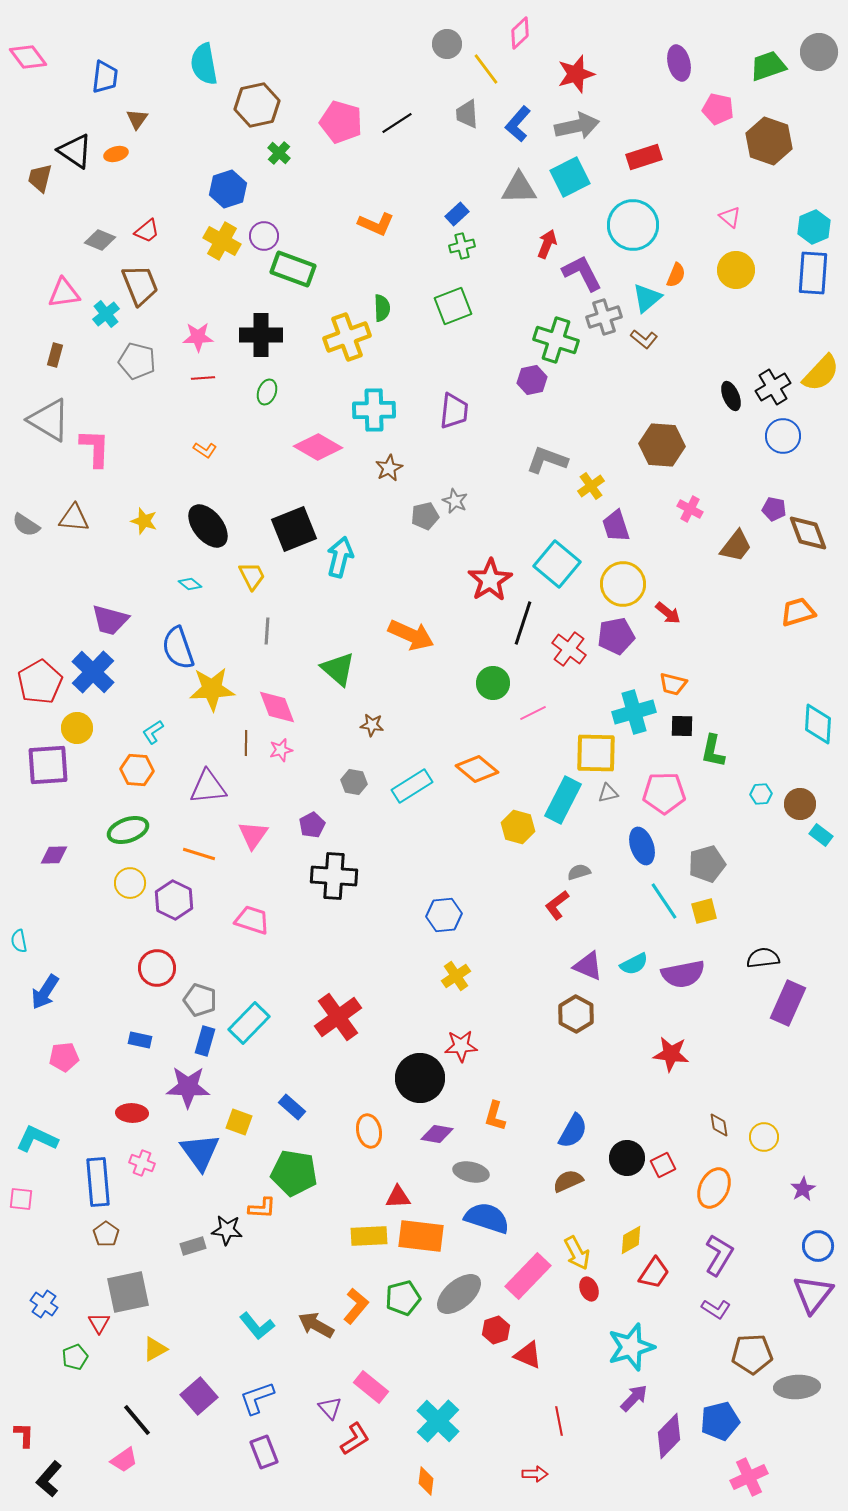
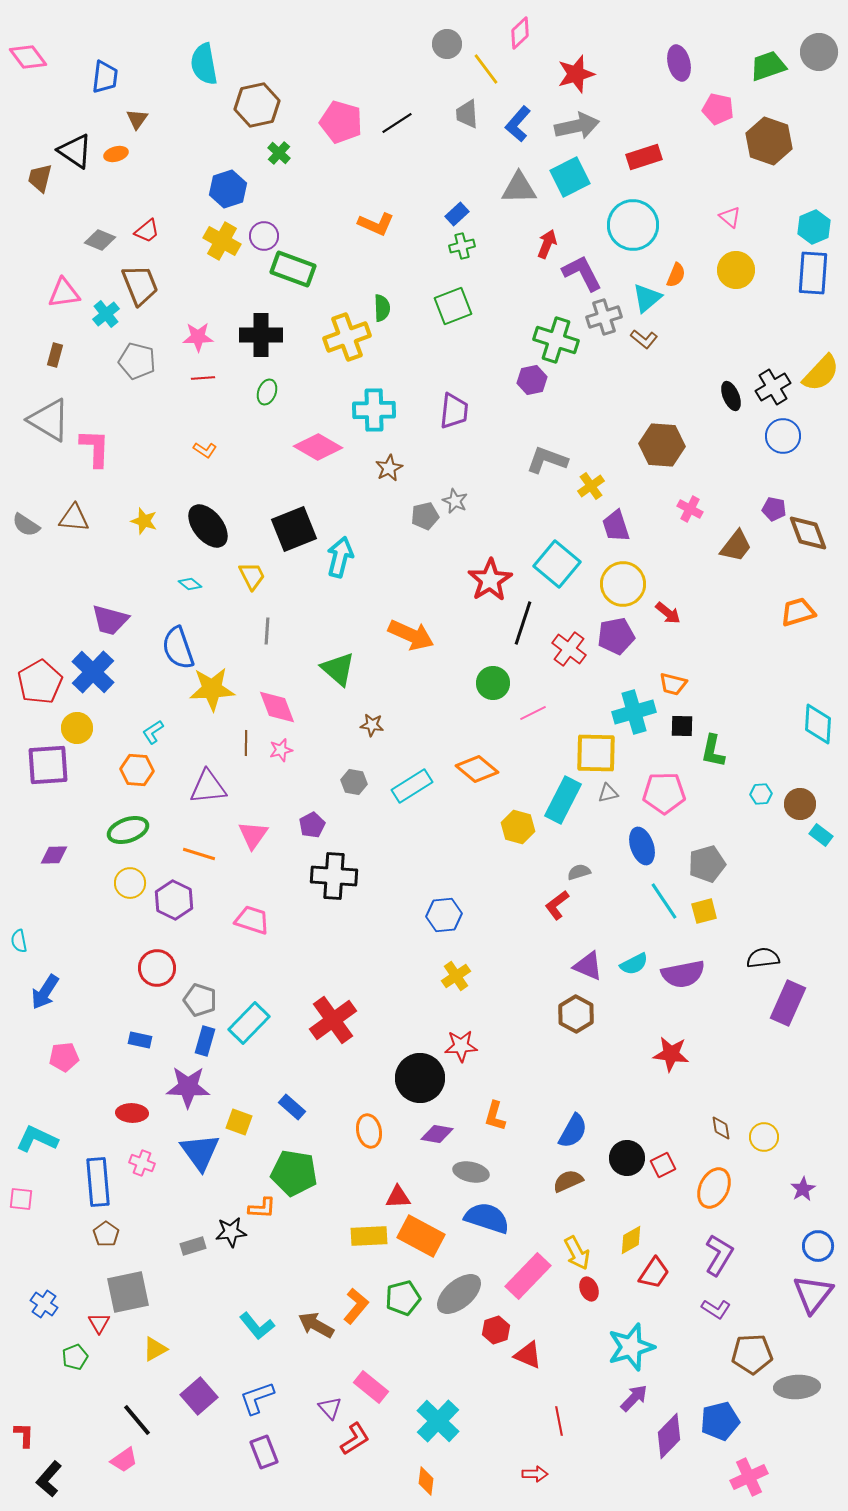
red cross at (338, 1017): moved 5 px left, 3 px down
brown diamond at (719, 1125): moved 2 px right, 3 px down
black star at (227, 1230): moved 4 px right, 2 px down; rotated 12 degrees counterclockwise
orange rectangle at (421, 1236): rotated 21 degrees clockwise
